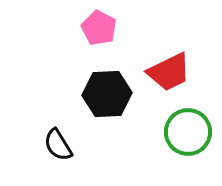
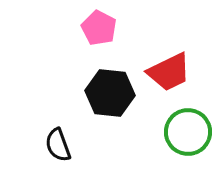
black hexagon: moved 3 px right, 1 px up; rotated 9 degrees clockwise
black semicircle: rotated 12 degrees clockwise
